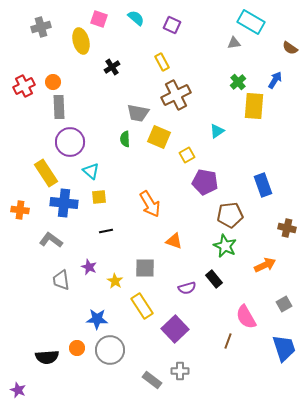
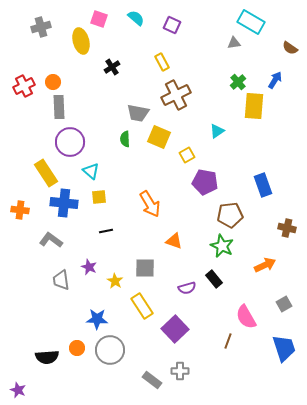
green star at (225, 246): moved 3 px left
